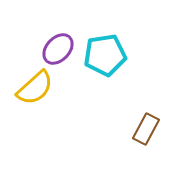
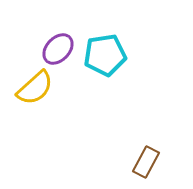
brown rectangle: moved 33 px down
